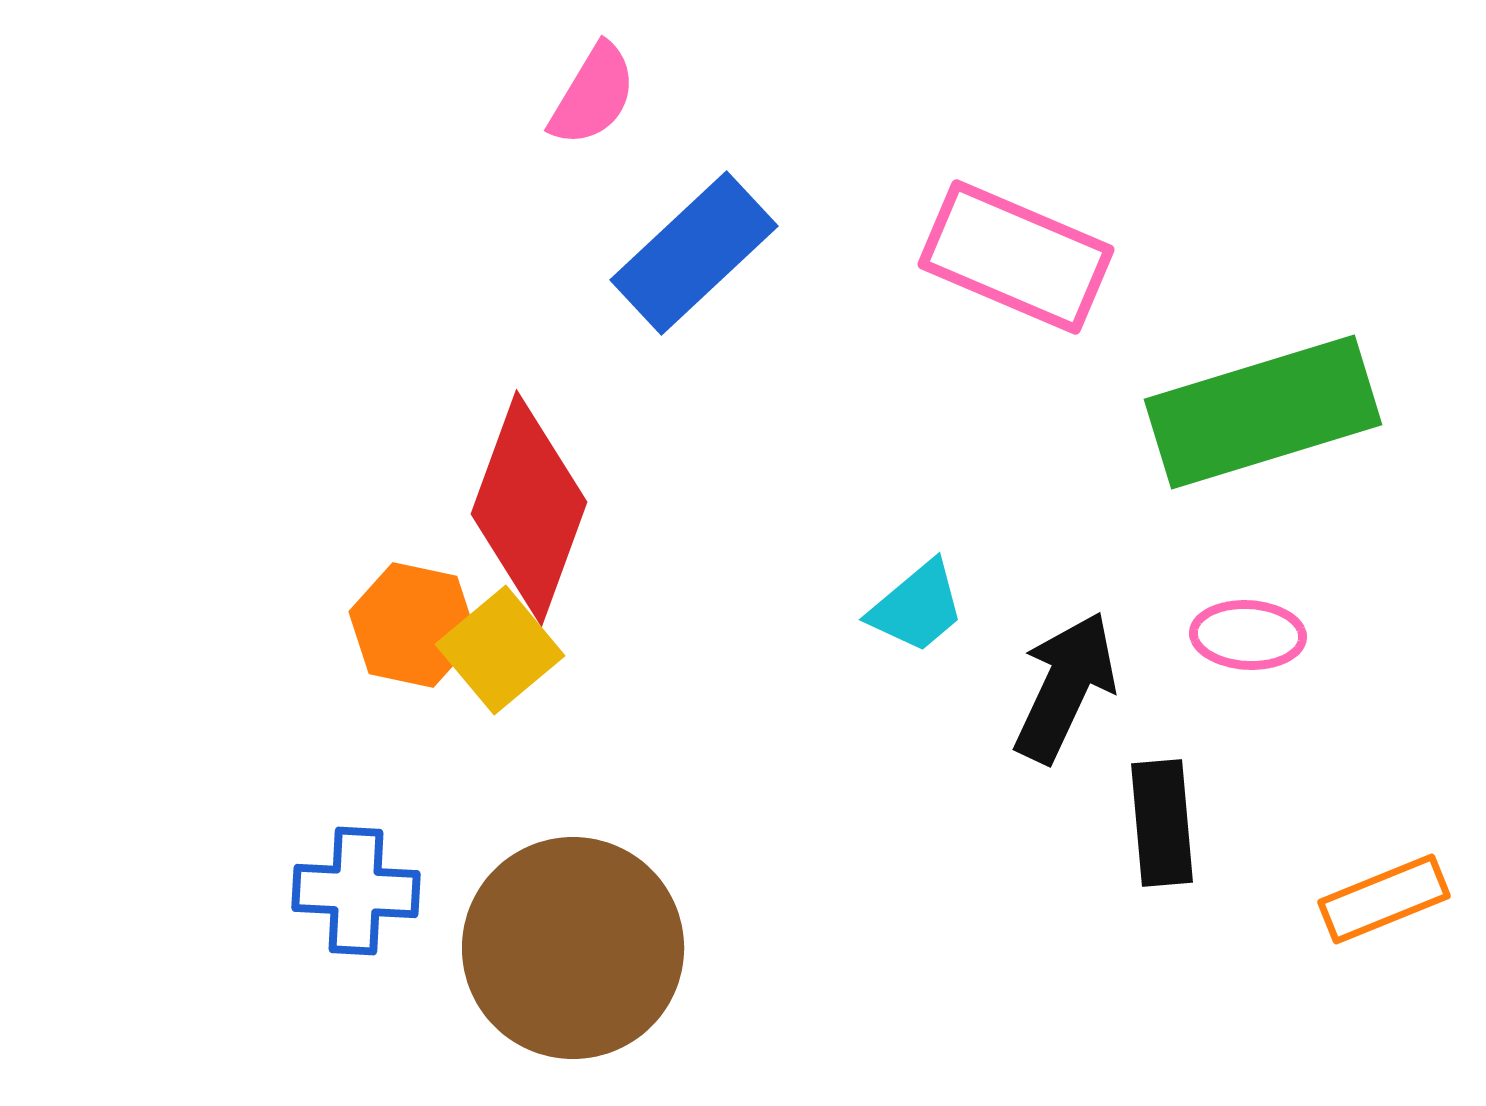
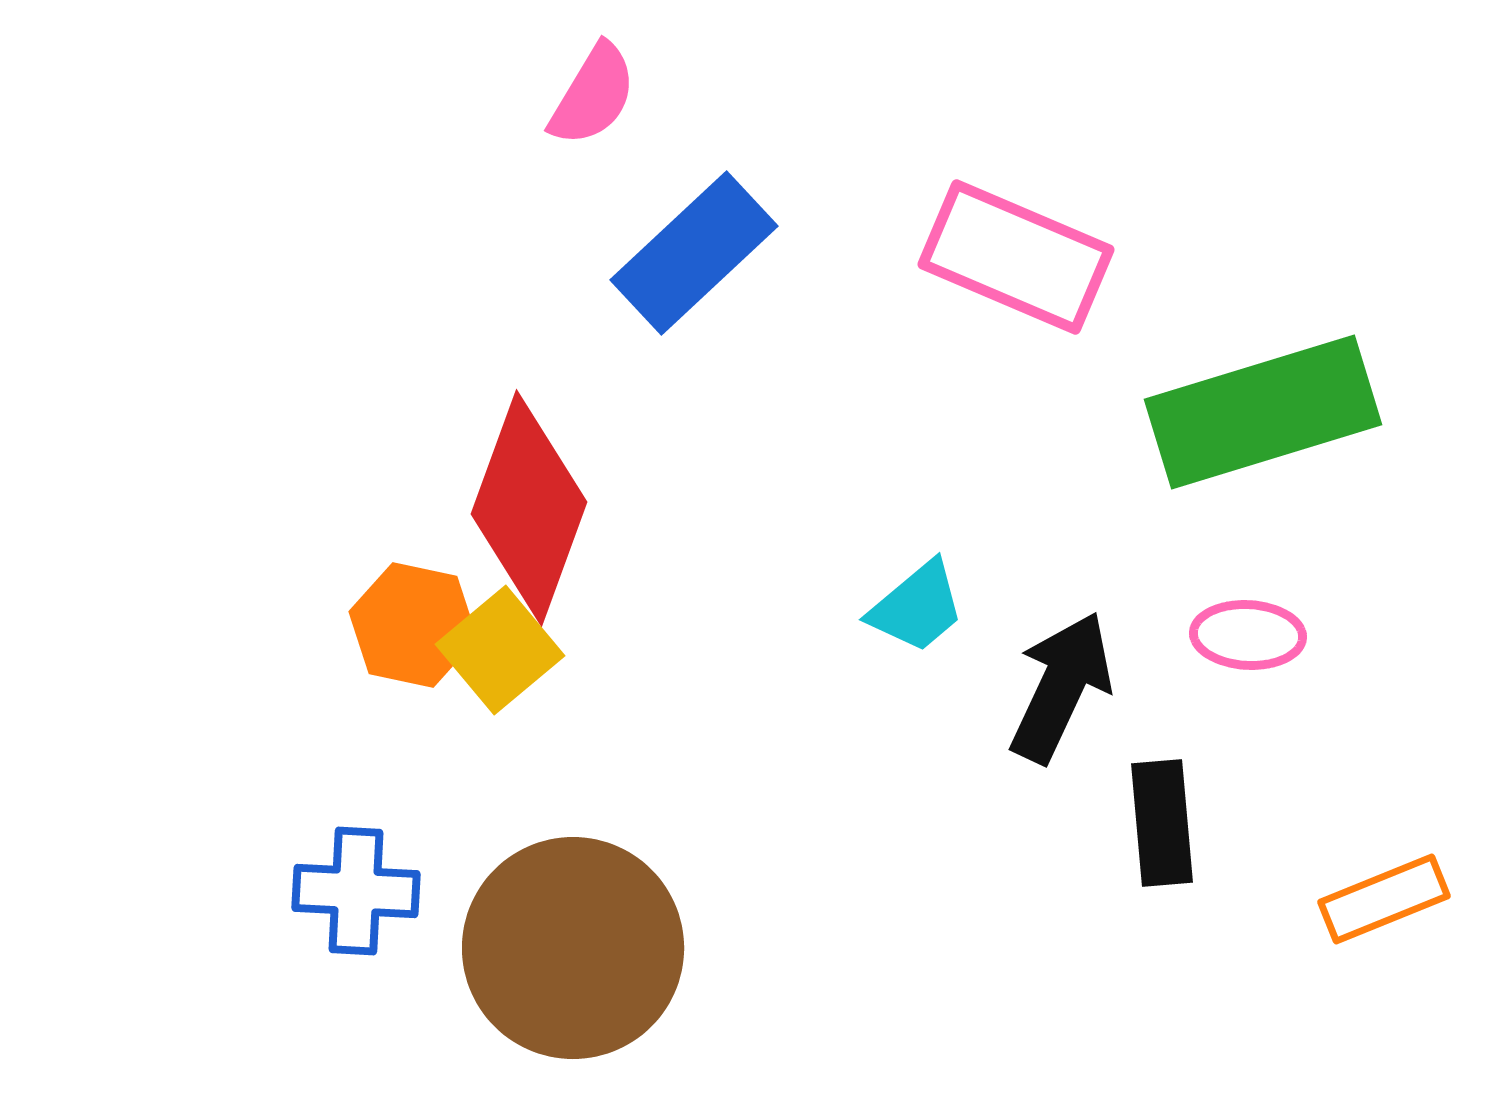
black arrow: moved 4 px left
